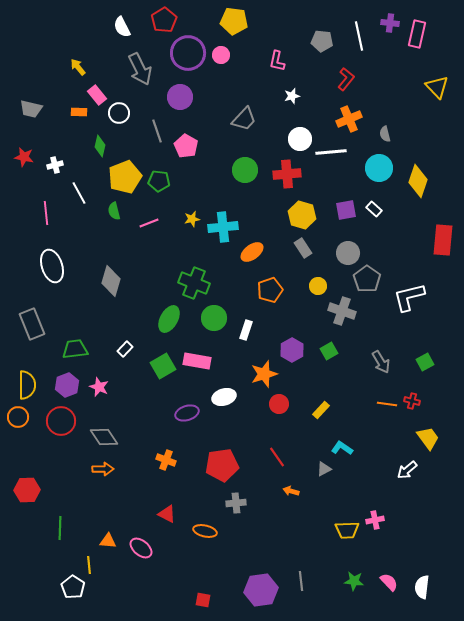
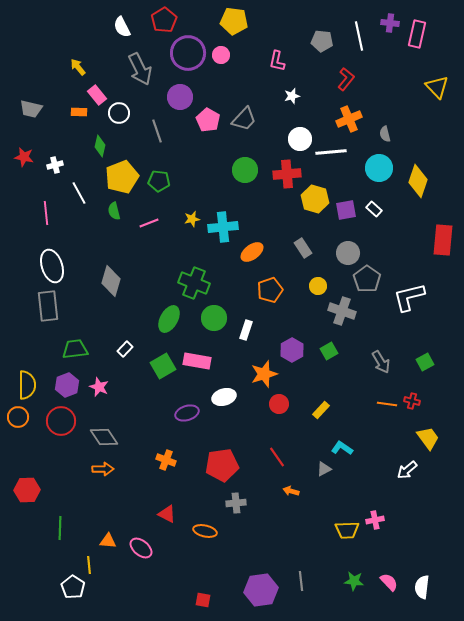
pink pentagon at (186, 146): moved 22 px right, 26 px up
yellow pentagon at (125, 177): moved 3 px left
yellow hexagon at (302, 215): moved 13 px right, 16 px up
gray rectangle at (32, 324): moved 16 px right, 18 px up; rotated 16 degrees clockwise
